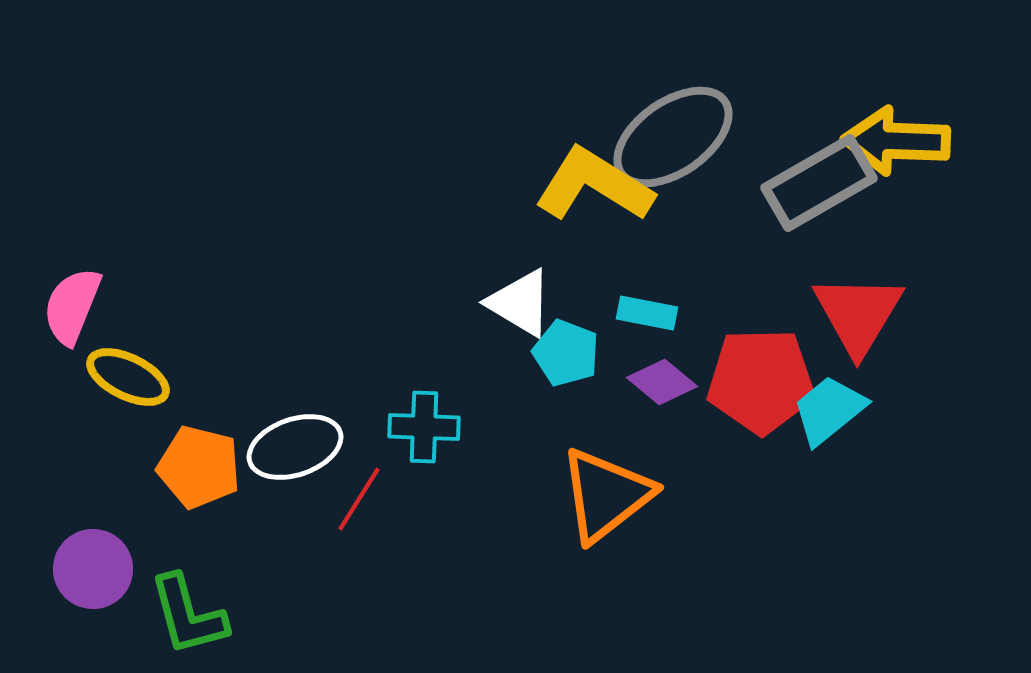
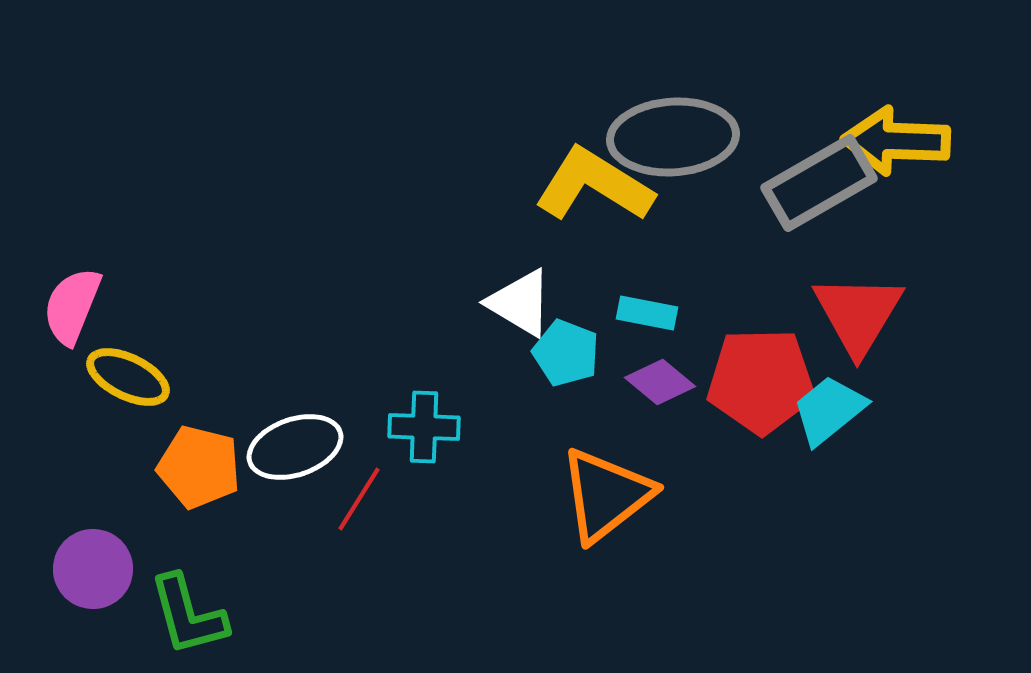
gray ellipse: rotated 31 degrees clockwise
purple diamond: moved 2 px left
